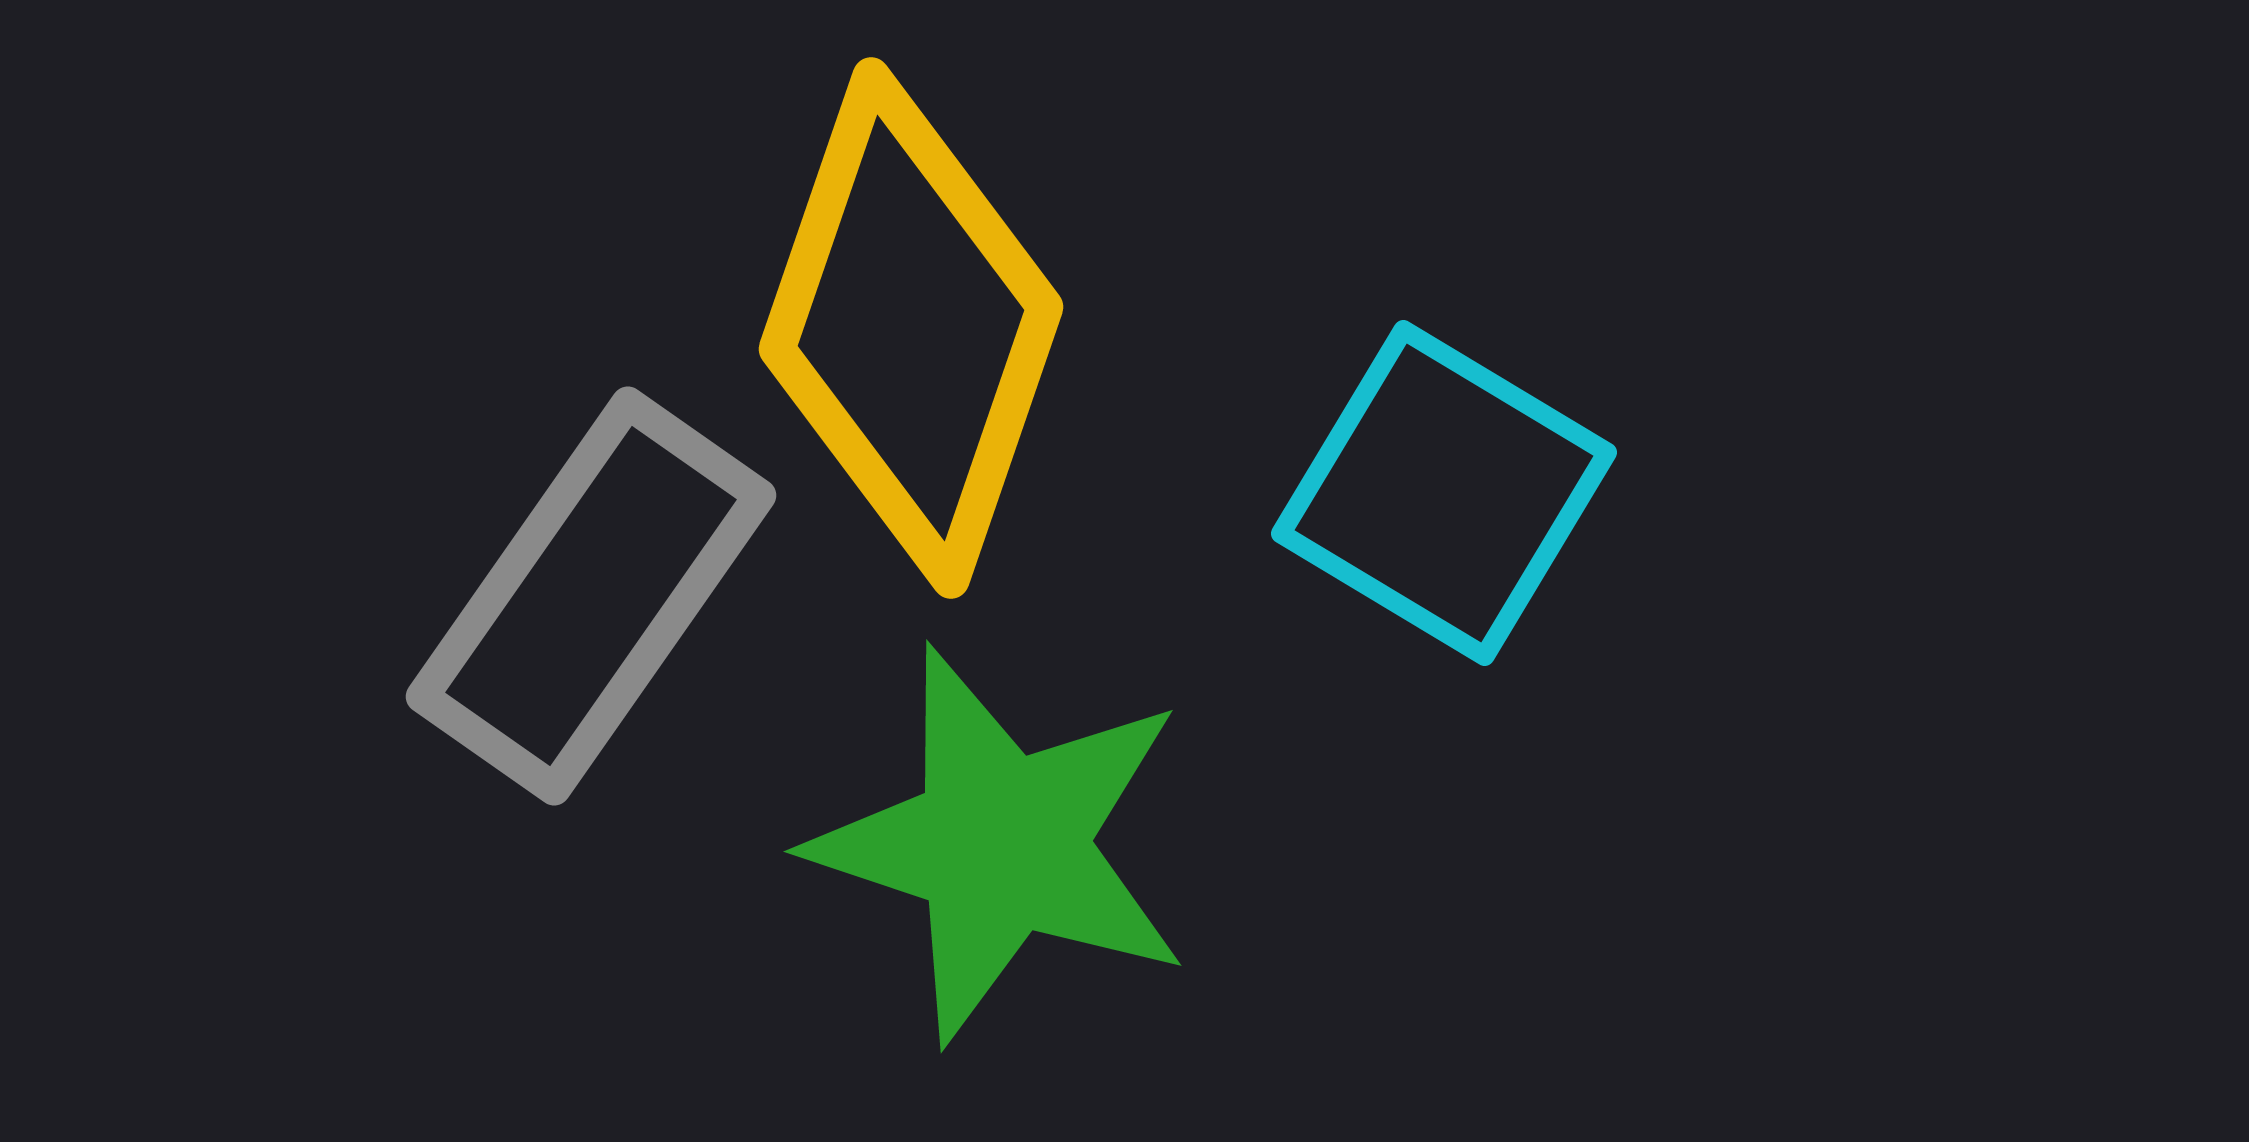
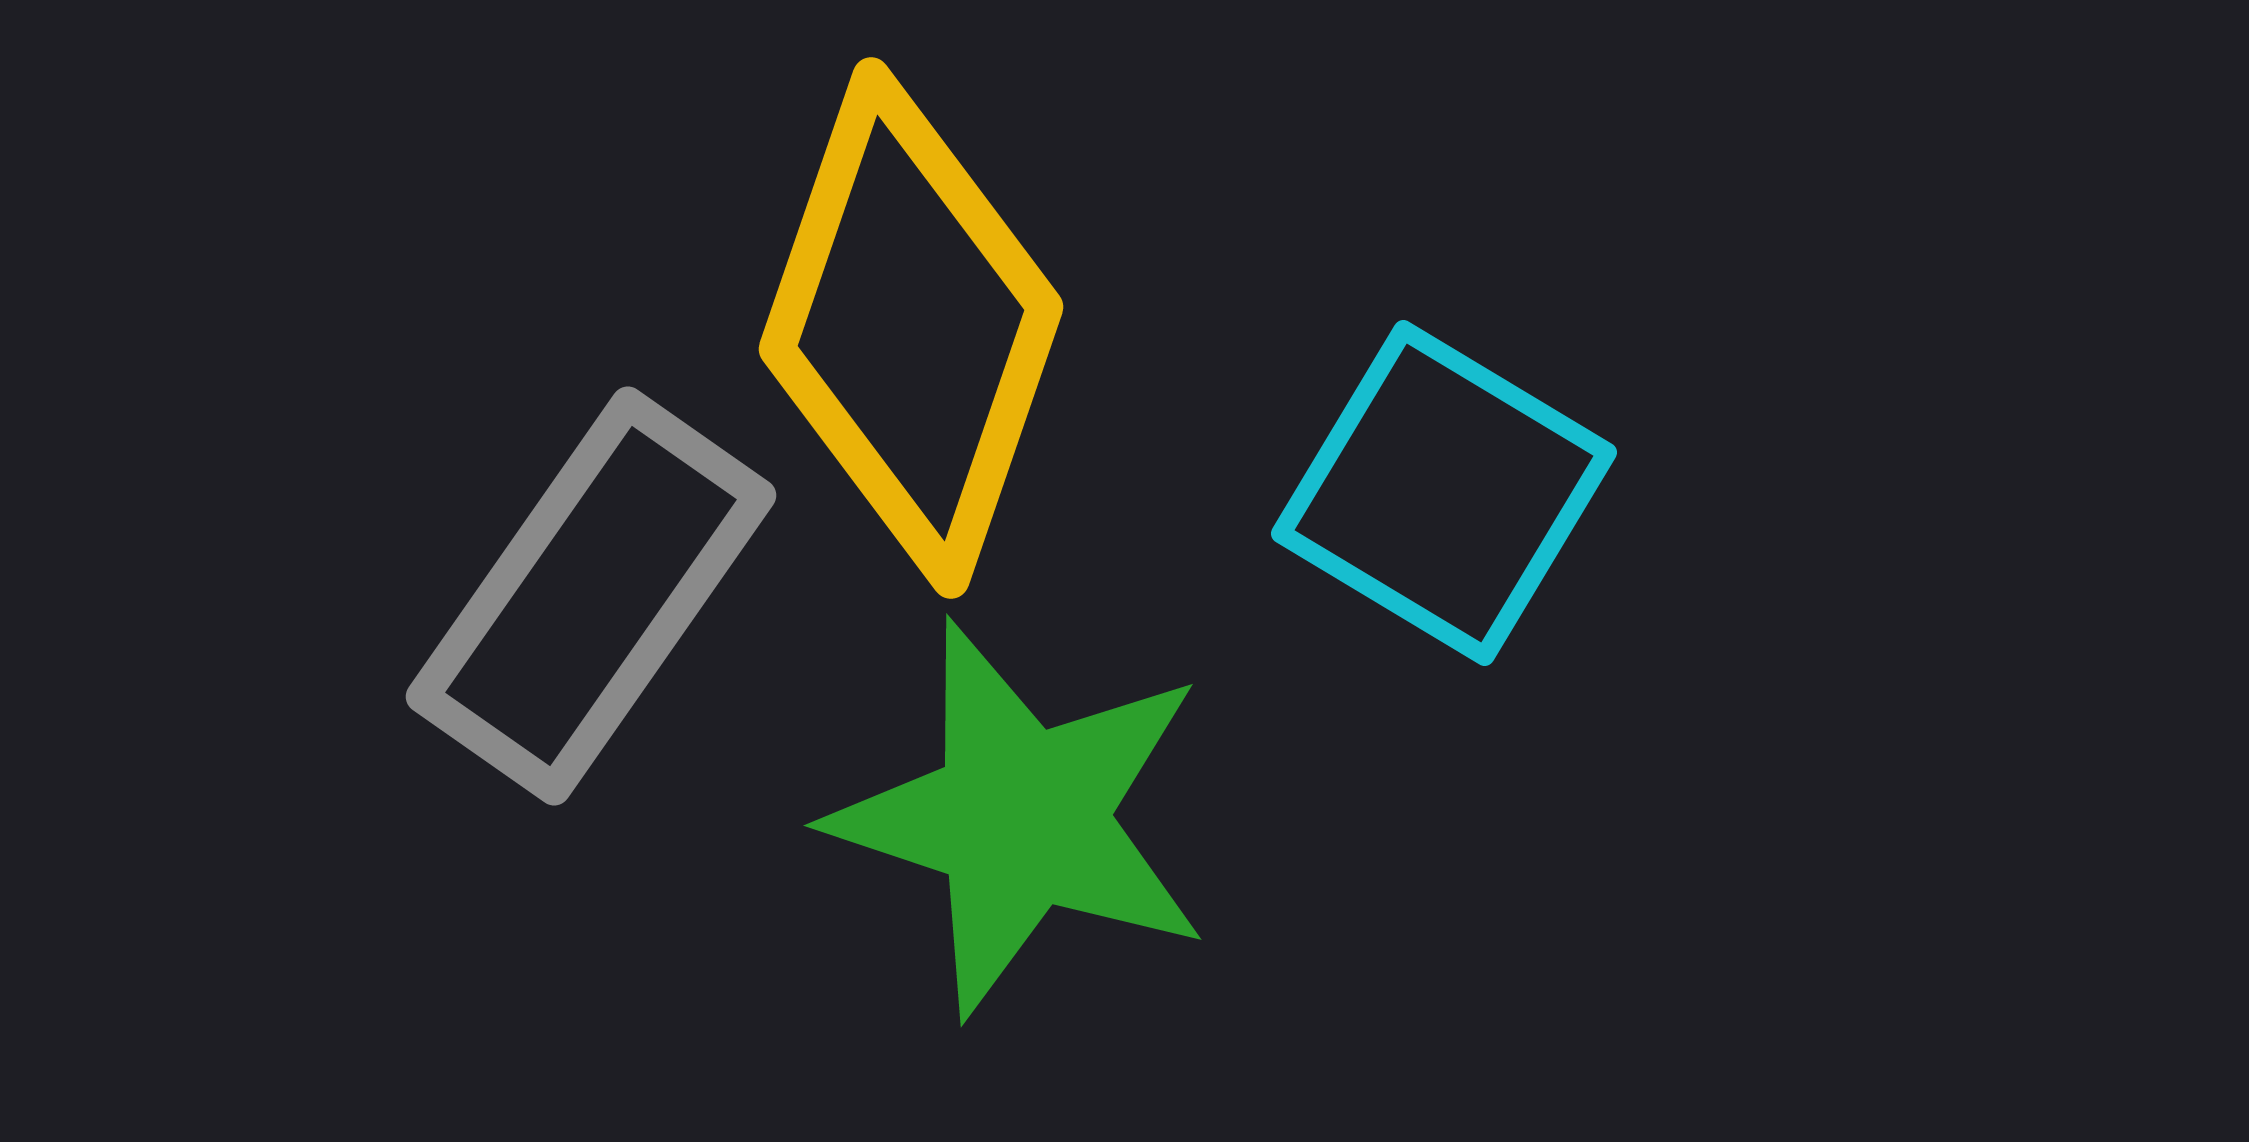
green star: moved 20 px right, 26 px up
